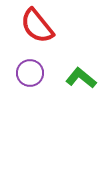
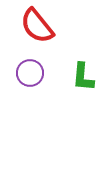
green L-shape: moved 2 px right, 1 px up; rotated 124 degrees counterclockwise
